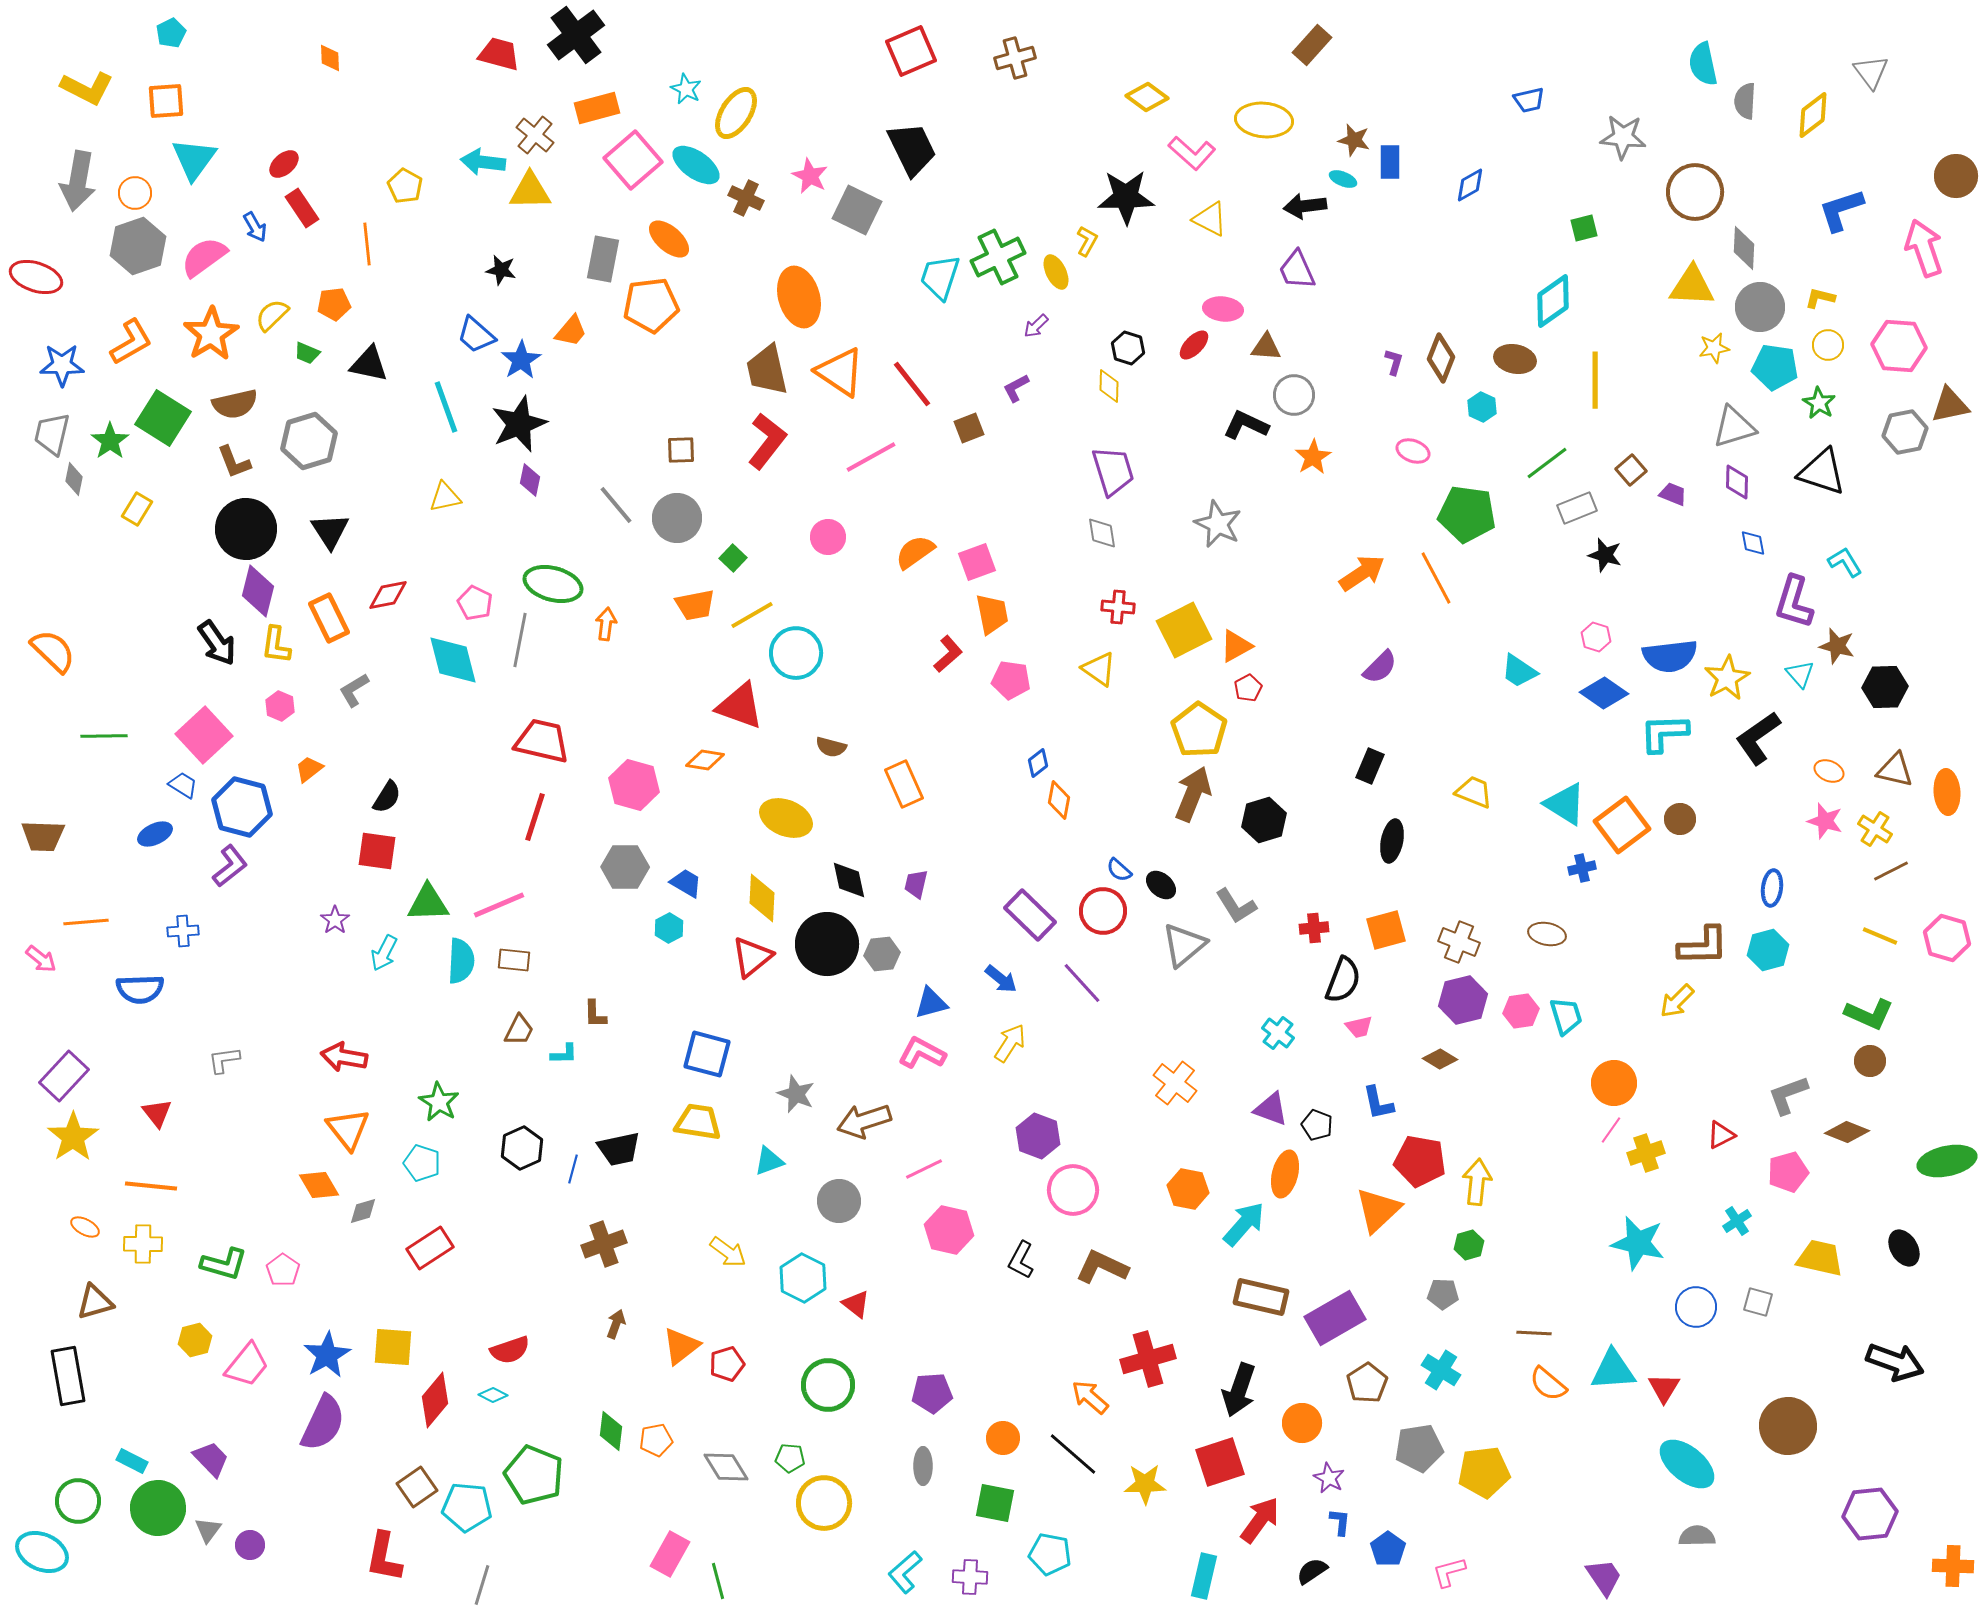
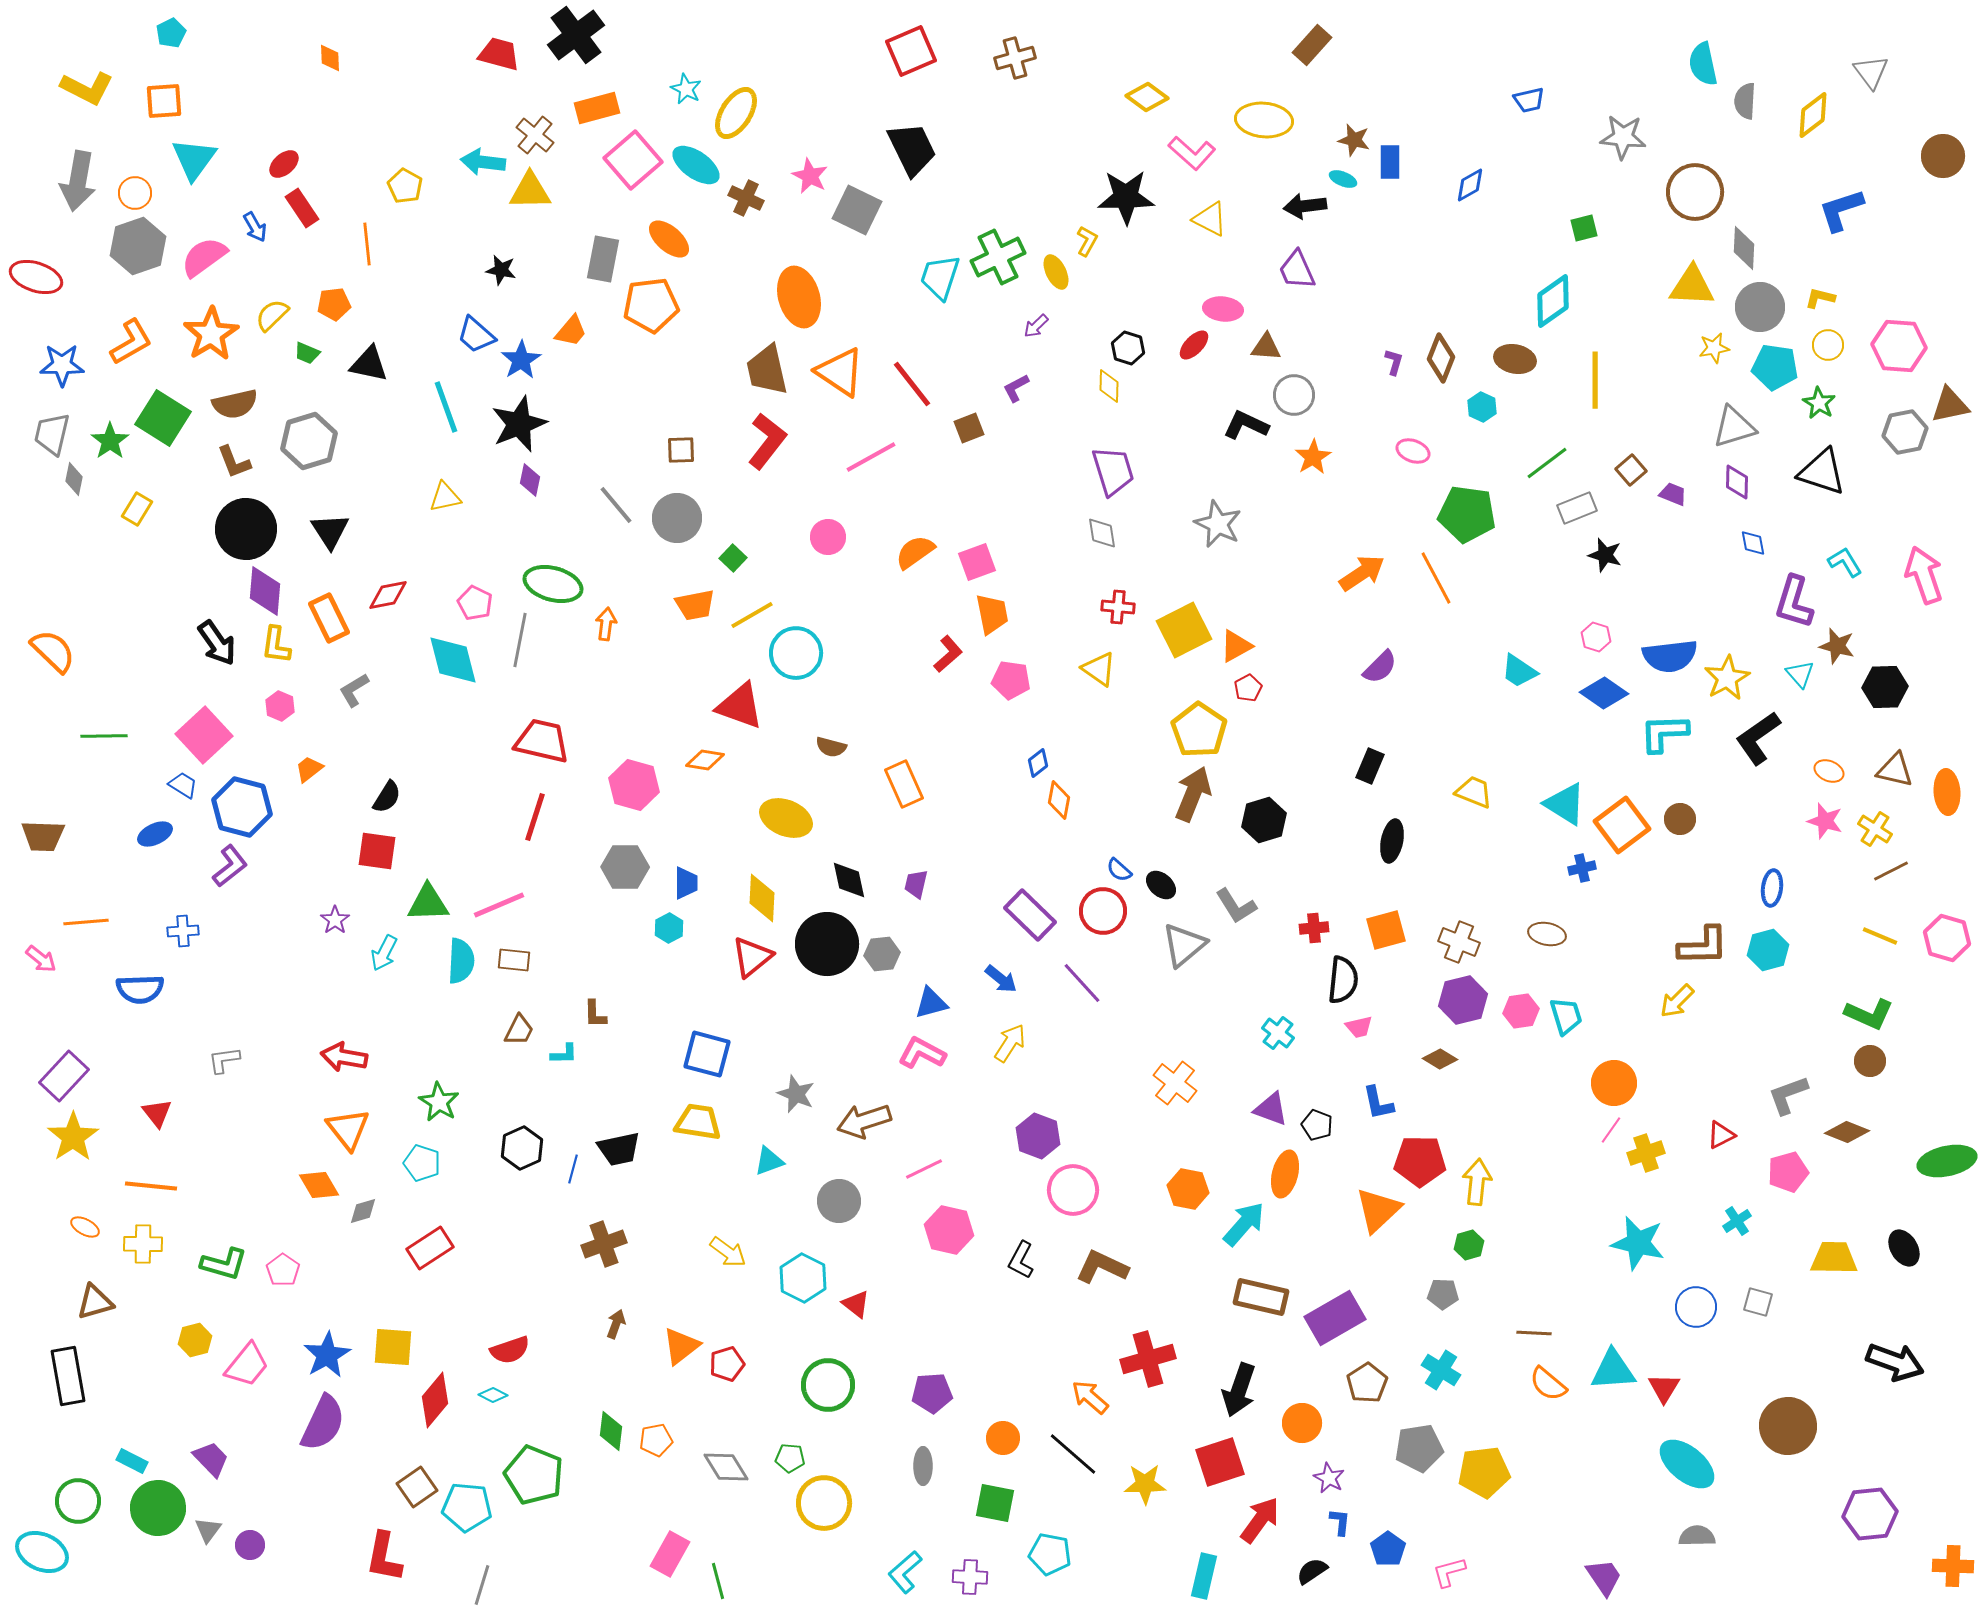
orange square at (166, 101): moved 2 px left
brown circle at (1956, 176): moved 13 px left, 20 px up
pink arrow at (1924, 248): moved 327 px down
purple diamond at (258, 591): moved 7 px right; rotated 9 degrees counterclockwise
blue trapezoid at (686, 883): rotated 60 degrees clockwise
black semicircle at (1343, 980): rotated 15 degrees counterclockwise
red pentagon at (1420, 1161): rotated 9 degrees counterclockwise
yellow trapezoid at (1820, 1258): moved 14 px right; rotated 12 degrees counterclockwise
